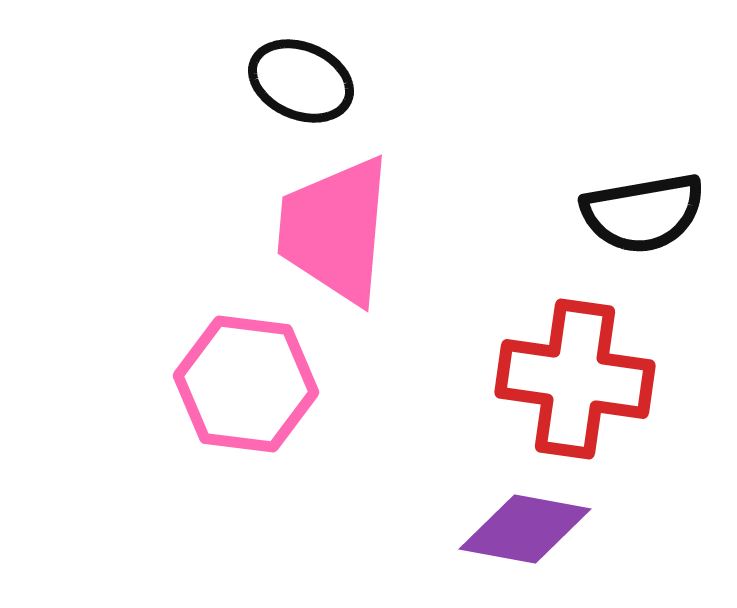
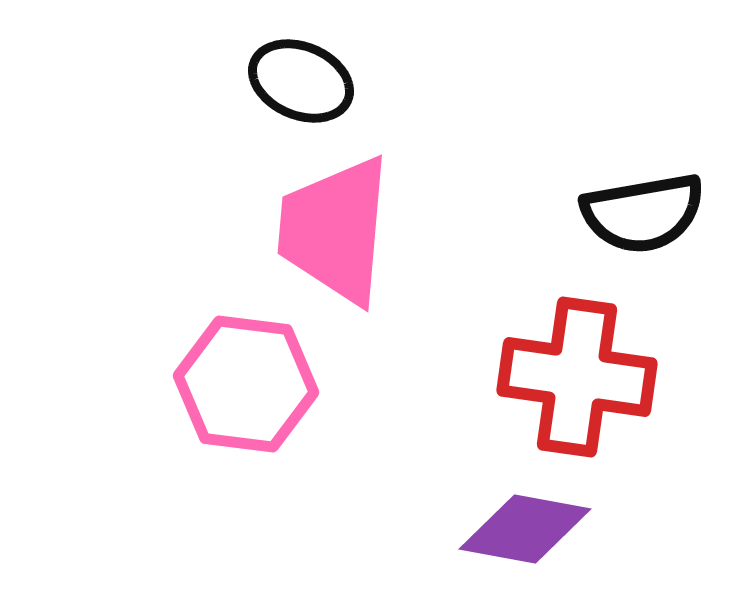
red cross: moved 2 px right, 2 px up
